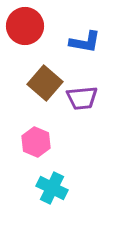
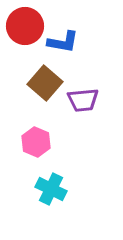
blue L-shape: moved 22 px left
purple trapezoid: moved 1 px right, 2 px down
cyan cross: moved 1 px left, 1 px down
